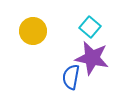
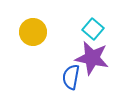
cyan square: moved 3 px right, 2 px down
yellow circle: moved 1 px down
